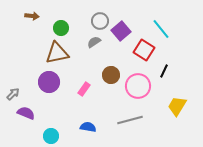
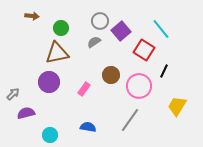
pink circle: moved 1 px right
purple semicircle: rotated 36 degrees counterclockwise
gray line: rotated 40 degrees counterclockwise
cyan circle: moved 1 px left, 1 px up
